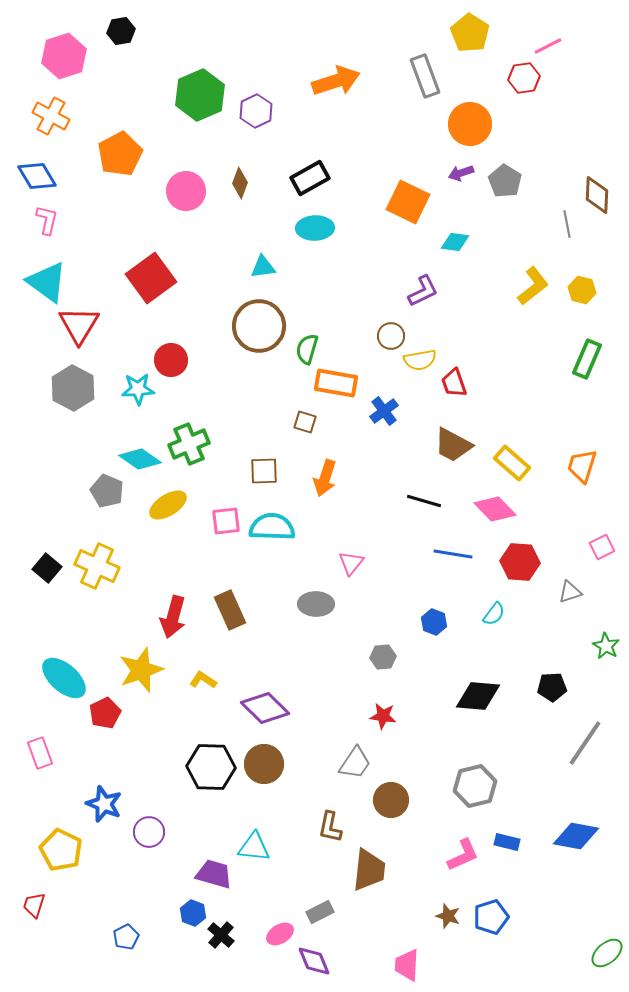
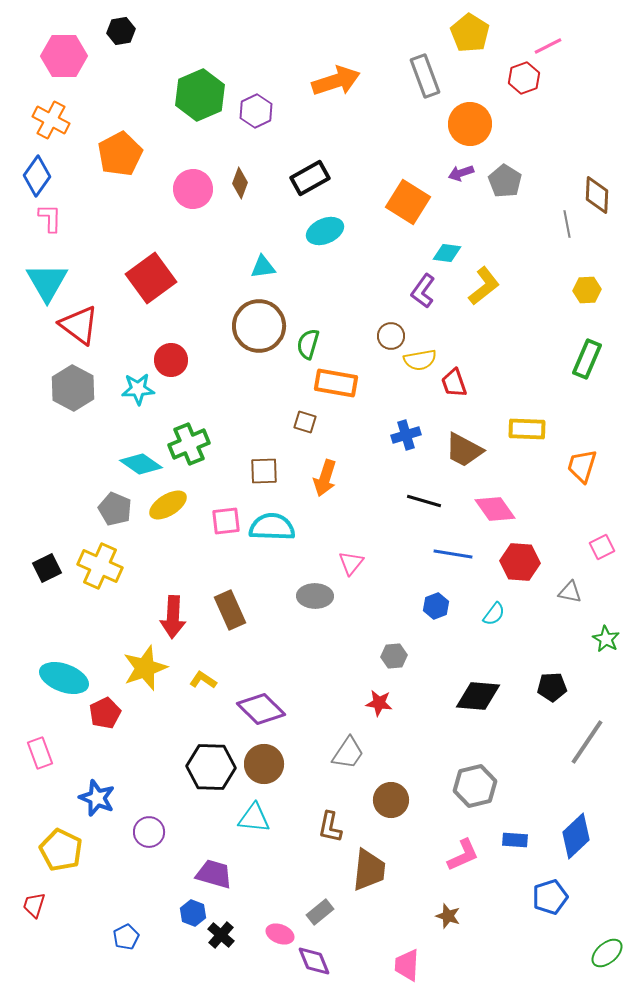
pink hexagon at (64, 56): rotated 18 degrees clockwise
red hexagon at (524, 78): rotated 12 degrees counterclockwise
orange cross at (51, 116): moved 4 px down
blue diamond at (37, 176): rotated 66 degrees clockwise
pink circle at (186, 191): moved 7 px right, 2 px up
orange square at (408, 202): rotated 6 degrees clockwise
pink L-shape at (47, 220): moved 3 px right, 2 px up; rotated 12 degrees counterclockwise
cyan ellipse at (315, 228): moved 10 px right, 3 px down; rotated 21 degrees counterclockwise
cyan diamond at (455, 242): moved 8 px left, 11 px down
cyan triangle at (47, 282): rotated 24 degrees clockwise
yellow L-shape at (533, 286): moved 49 px left
yellow hexagon at (582, 290): moved 5 px right; rotated 16 degrees counterclockwise
purple L-shape at (423, 291): rotated 152 degrees clockwise
red triangle at (79, 325): rotated 24 degrees counterclockwise
green semicircle at (307, 349): moved 1 px right, 5 px up
blue cross at (384, 411): moved 22 px right, 24 px down; rotated 20 degrees clockwise
brown trapezoid at (453, 445): moved 11 px right, 5 px down
cyan diamond at (140, 459): moved 1 px right, 5 px down
yellow rectangle at (512, 463): moved 15 px right, 34 px up; rotated 39 degrees counterclockwise
gray pentagon at (107, 491): moved 8 px right, 18 px down
pink diamond at (495, 509): rotated 9 degrees clockwise
yellow cross at (97, 566): moved 3 px right
black square at (47, 568): rotated 24 degrees clockwise
gray triangle at (570, 592): rotated 30 degrees clockwise
gray ellipse at (316, 604): moved 1 px left, 8 px up
red arrow at (173, 617): rotated 12 degrees counterclockwise
blue hexagon at (434, 622): moved 2 px right, 16 px up; rotated 20 degrees clockwise
green star at (606, 646): moved 7 px up
gray hexagon at (383, 657): moved 11 px right, 1 px up
yellow star at (141, 670): moved 4 px right, 2 px up
cyan ellipse at (64, 678): rotated 21 degrees counterclockwise
purple diamond at (265, 708): moved 4 px left, 1 px down
red star at (383, 716): moved 4 px left, 13 px up
gray line at (585, 743): moved 2 px right, 1 px up
gray trapezoid at (355, 763): moved 7 px left, 10 px up
blue star at (104, 804): moved 7 px left, 6 px up
blue diamond at (576, 836): rotated 54 degrees counterclockwise
blue rectangle at (507, 842): moved 8 px right, 2 px up; rotated 10 degrees counterclockwise
cyan triangle at (254, 847): moved 29 px up
gray rectangle at (320, 912): rotated 12 degrees counterclockwise
blue pentagon at (491, 917): moved 59 px right, 20 px up
pink ellipse at (280, 934): rotated 52 degrees clockwise
